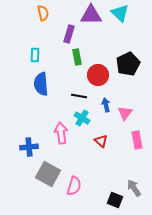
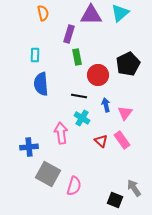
cyan triangle: rotated 36 degrees clockwise
pink rectangle: moved 15 px left; rotated 24 degrees counterclockwise
